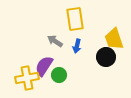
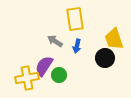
black circle: moved 1 px left, 1 px down
